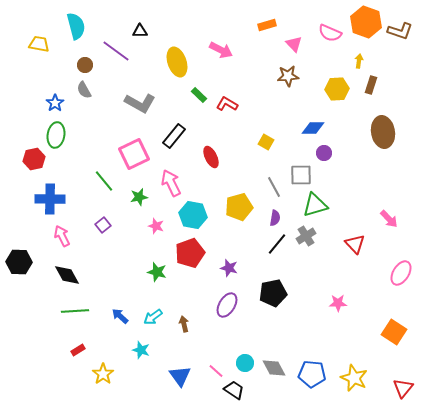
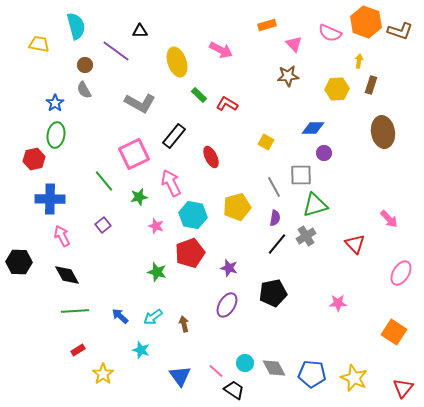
yellow pentagon at (239, 207): moved 2 px left
